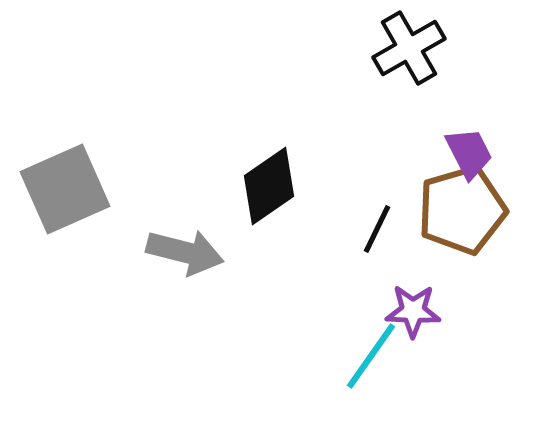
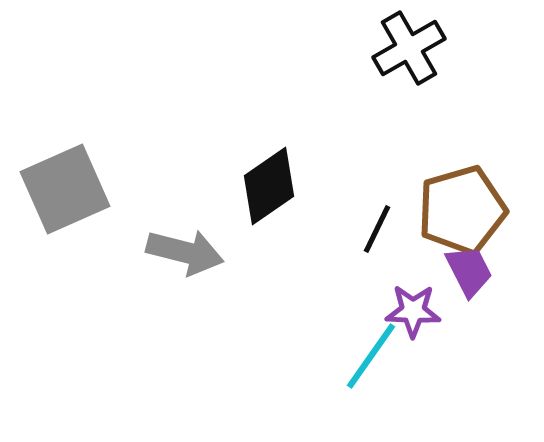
purple trapezoid: moved 118 px down
